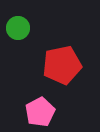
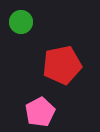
green circle: moved 3 px right, 6 px up
